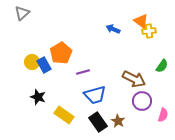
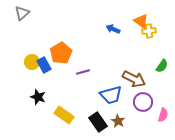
blue trapezoid: moved 16 px right
purple circle: moved 1 px right, 1 px down
